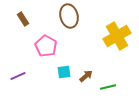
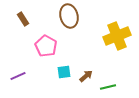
yellow cross: rotated 8 degrees clockwise
